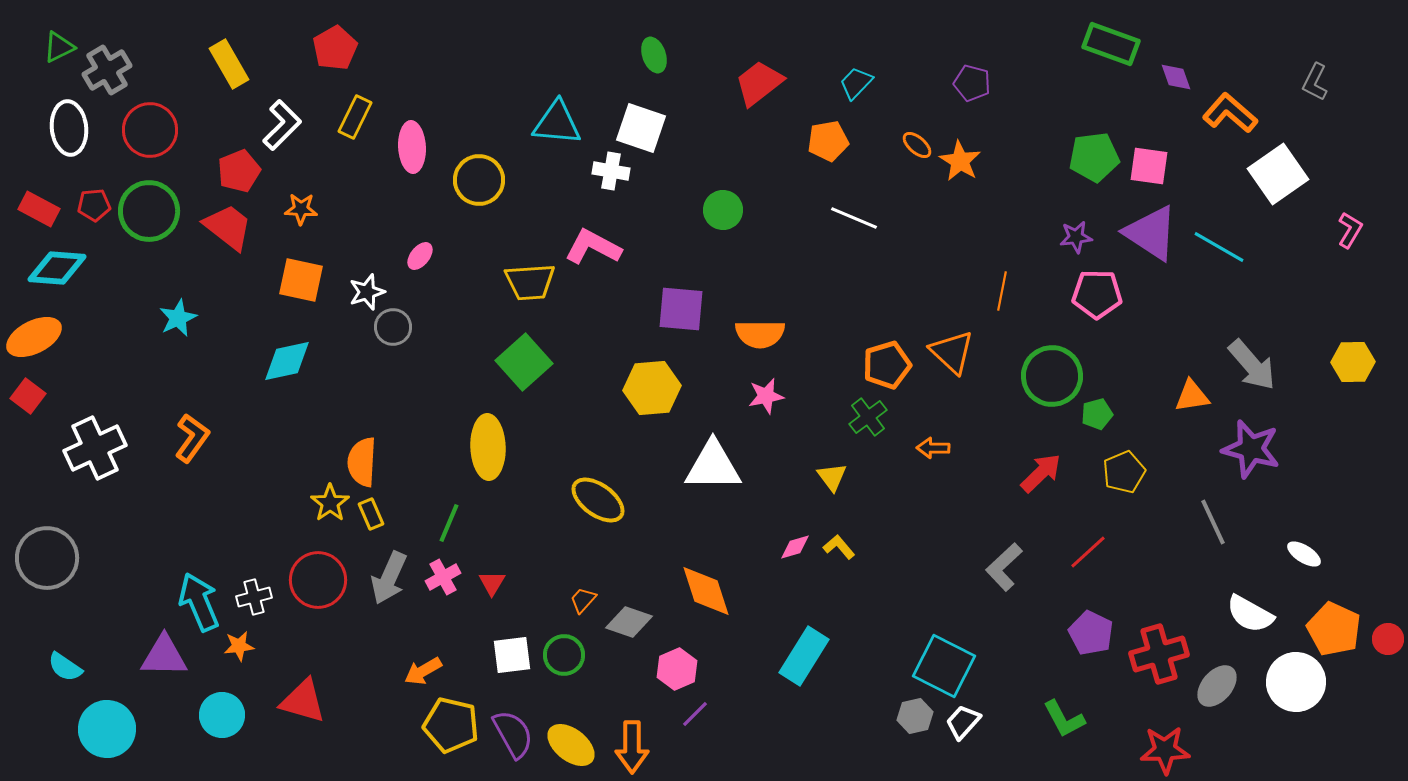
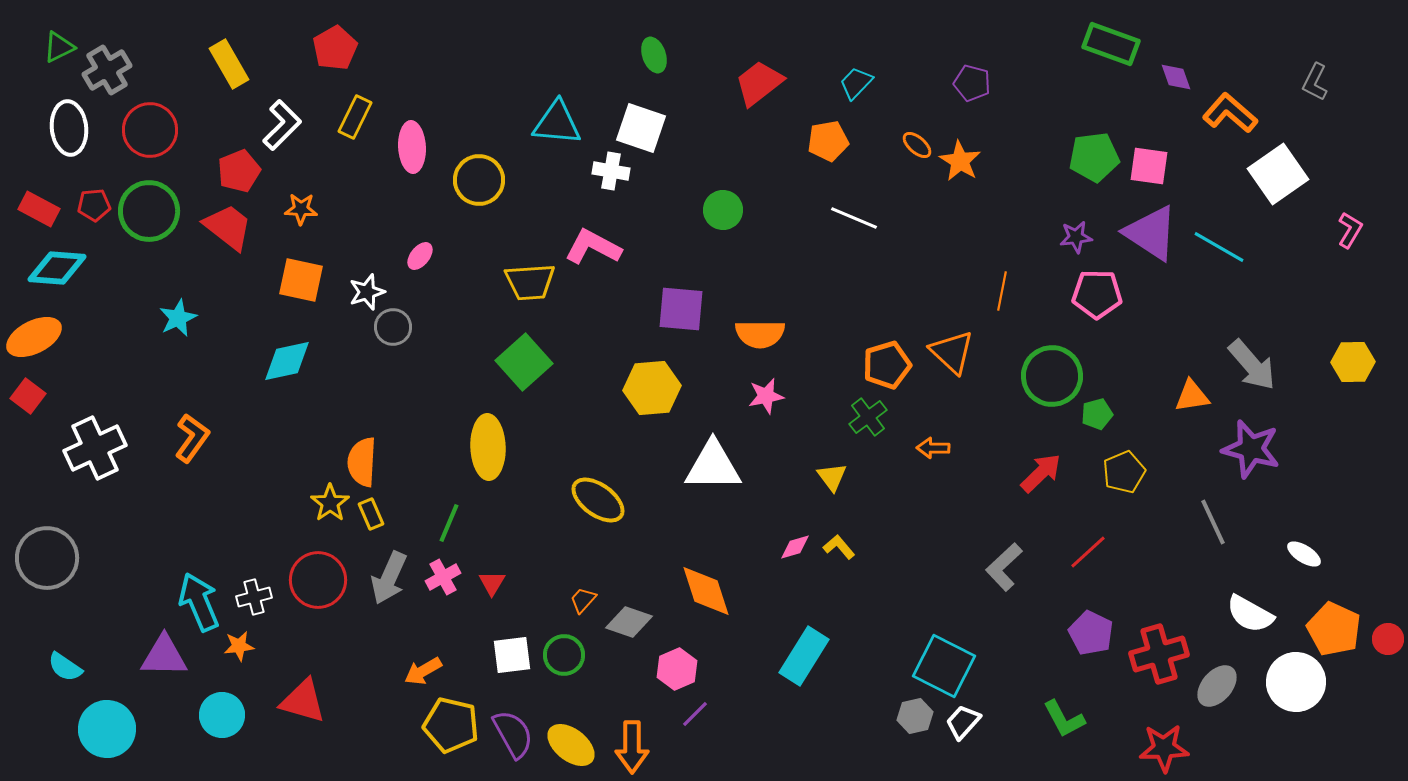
red star at (1165, 750): moved 1 px left, 2 px up
